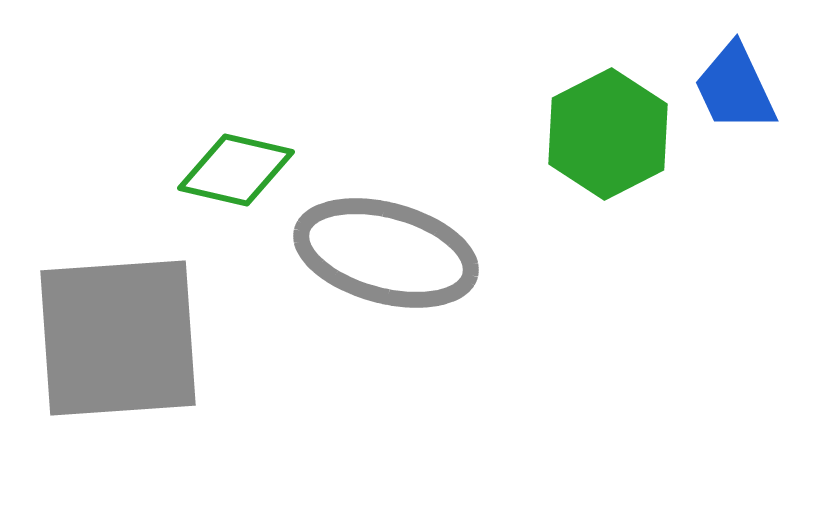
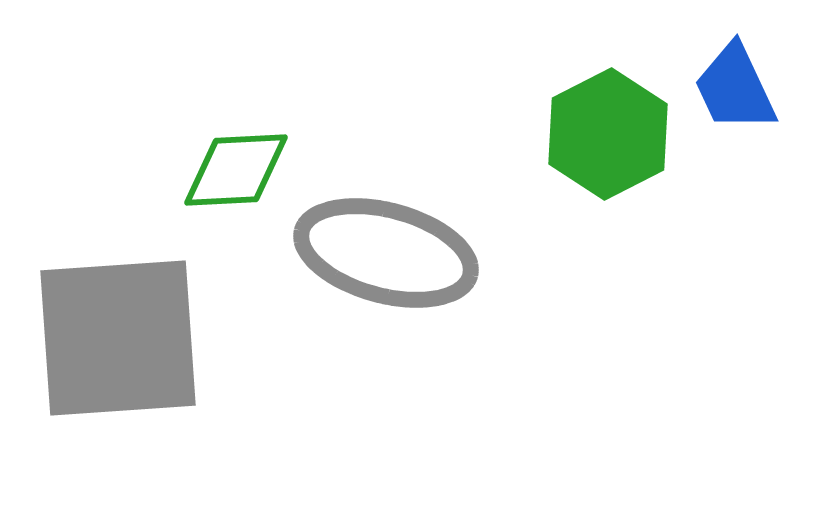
green diamond: rotated 16 degrees counterclockwise
